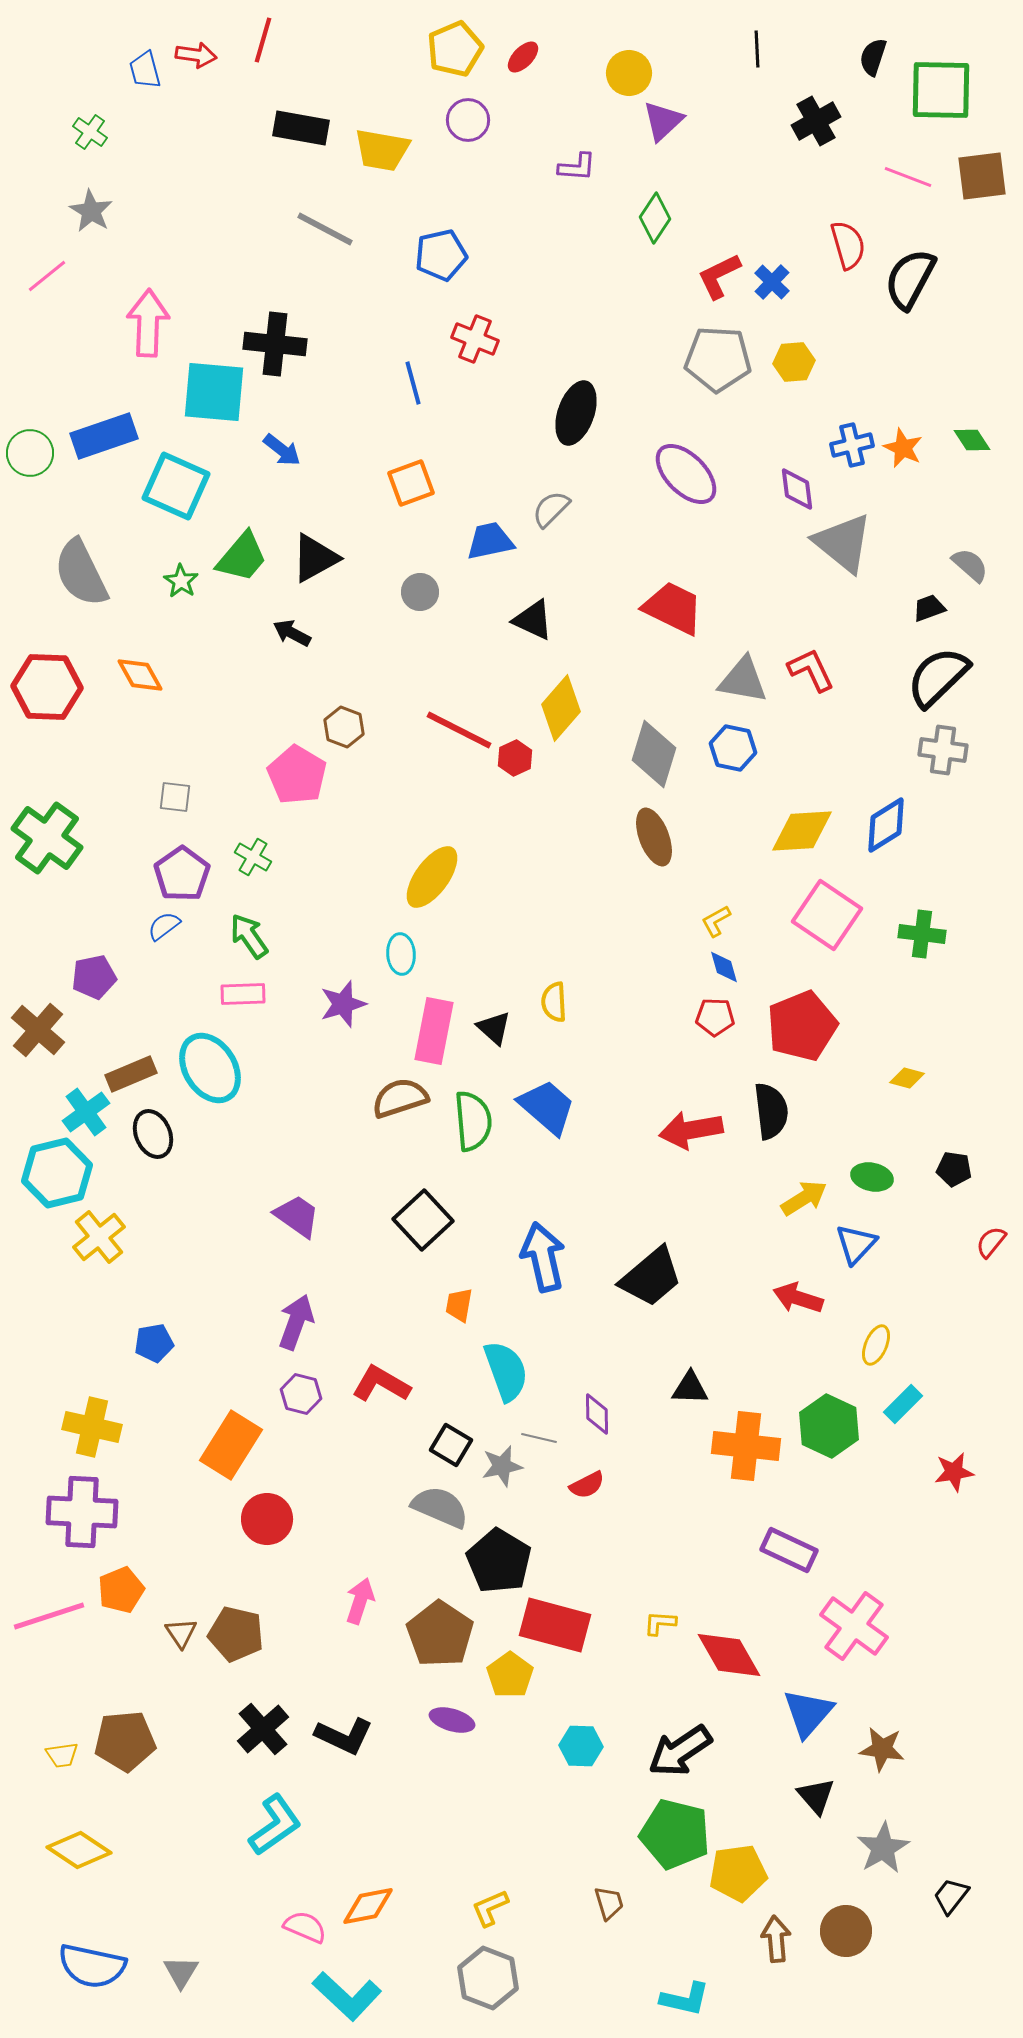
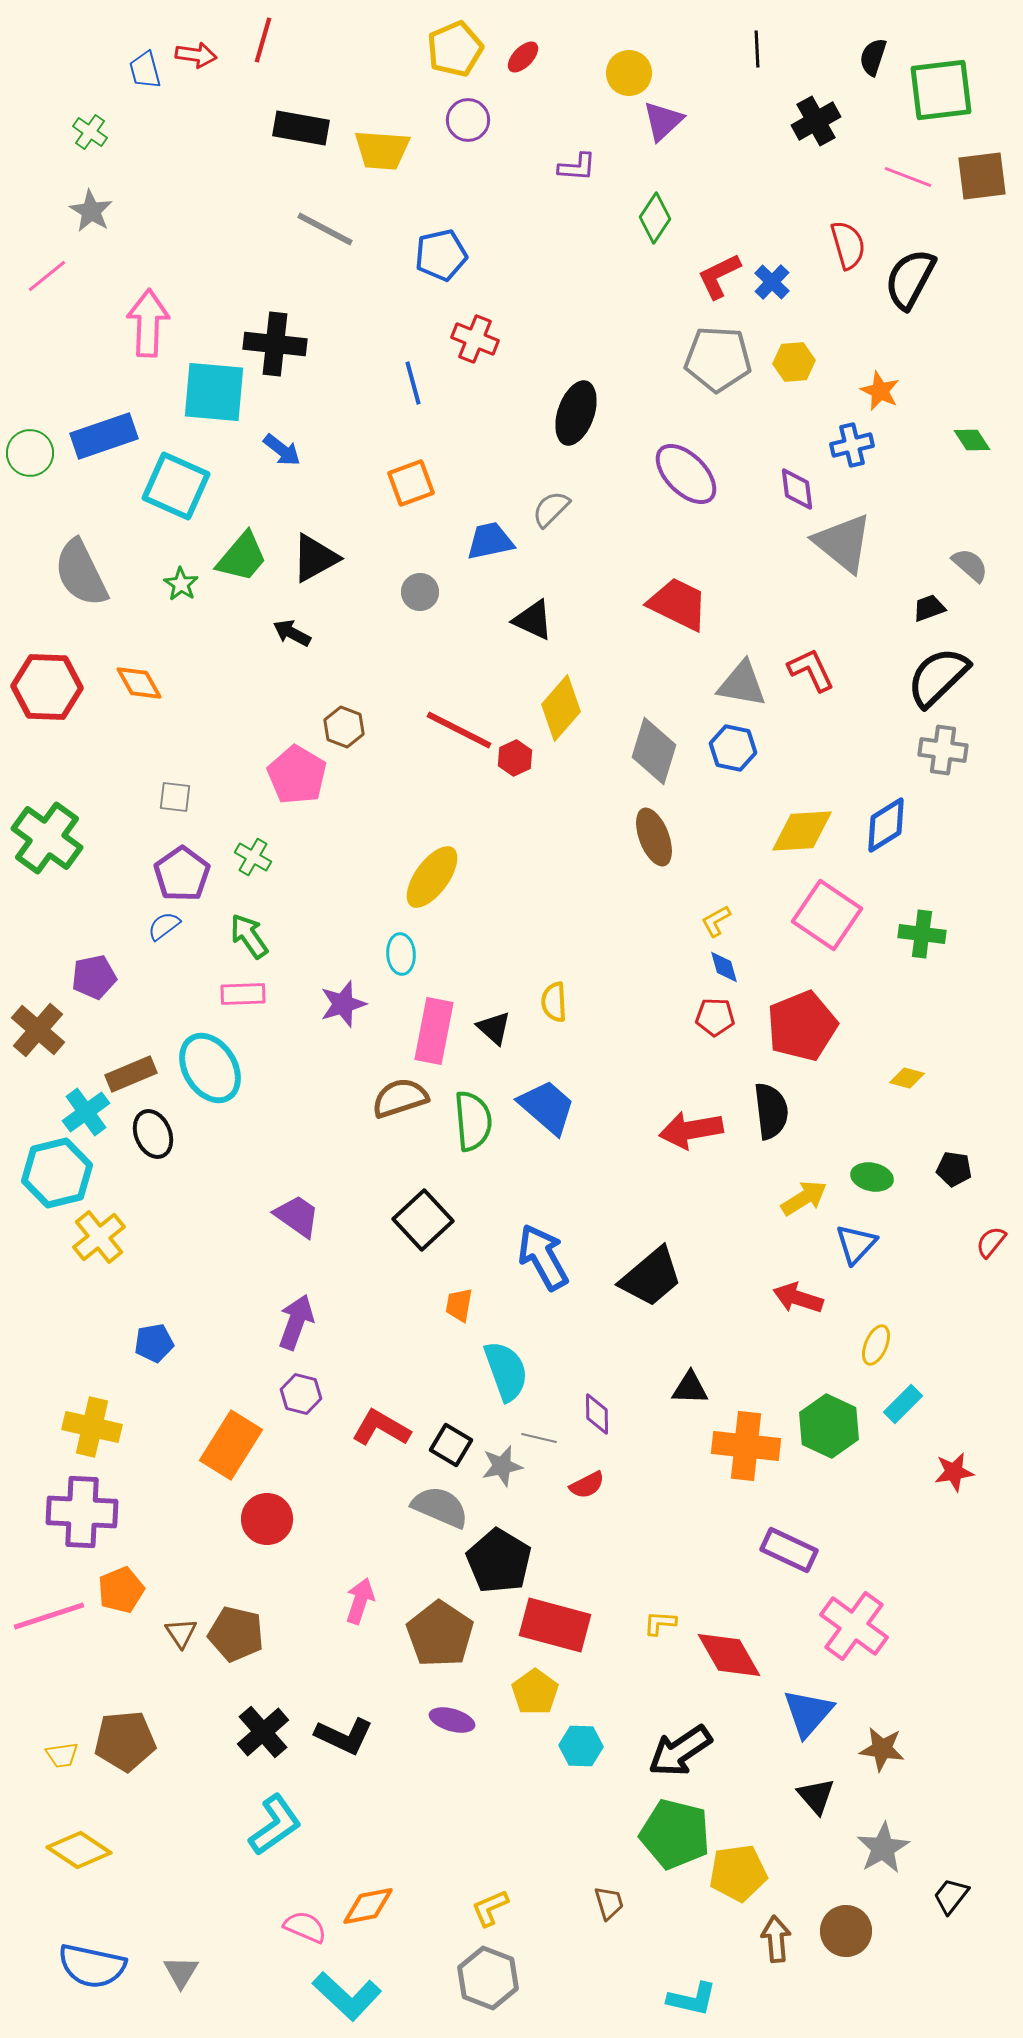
green square at (941, 90): rotated 8 degrees counterclockwise
yellow trapezoid at (382, 150): rotated 6 degrees counterclockwise
orange star at (903, 448): moved 23 px left, 57 px up
green star at (181, 581): moved 3 px down
red trapezoid at (673, 608): moved 5 px right, 4 px up
orange diamond at (140, 675): moved 1 px left, 8 px down
gray triangle at (743, 680): moved 1 px left, 4 px down
gray diamond at (654, 754): moved 3 px up
blue arrow at (543, 1257): rotated 16 degrees counterclockwise
red L-shape at (381, 1384): moved 44 px down
yellow pentagon at (510, 1675): moved 25 px right, 17 px down
black cross at (263, 1729): moved 3 px down
cyan L-shape at (685, 1999): moved 7 px right
